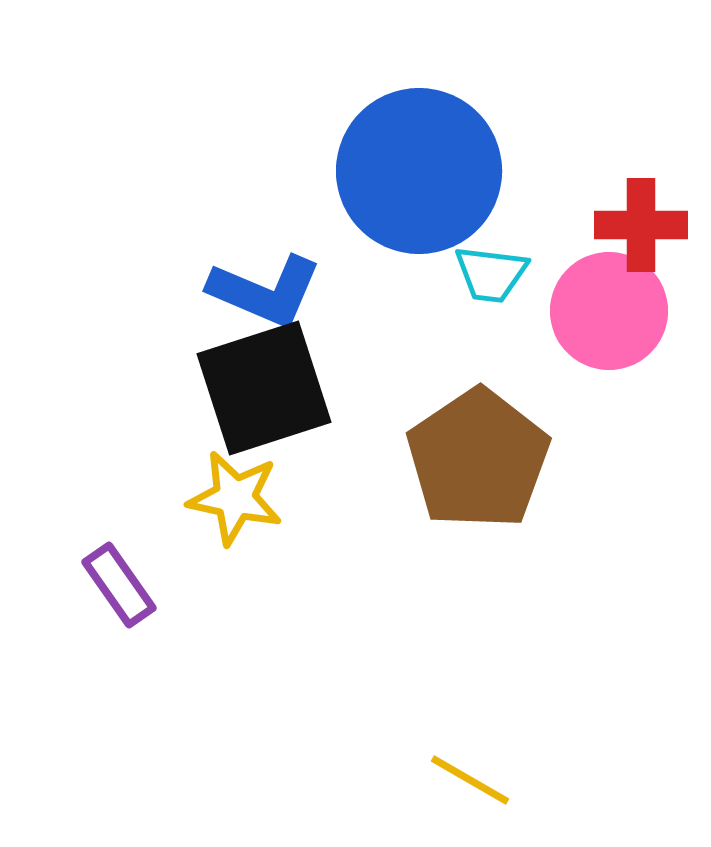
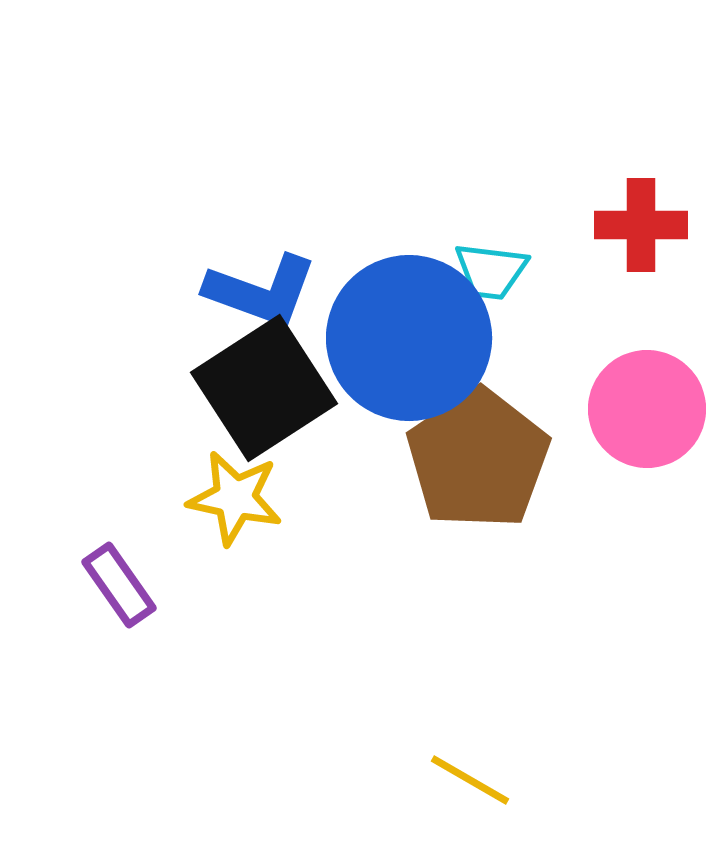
blue circle: moved 10 px left, 167 px down
cyan trapezoid: moved 3 px up
blue L-shape: moved 4 px left; rotated 3 degrees counterclockwise
pink circle: moved 38 px right, 98 px down
black square: rotated 15 degrees counterclockwise
